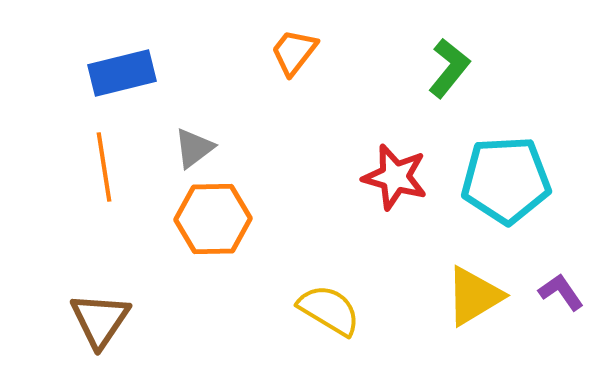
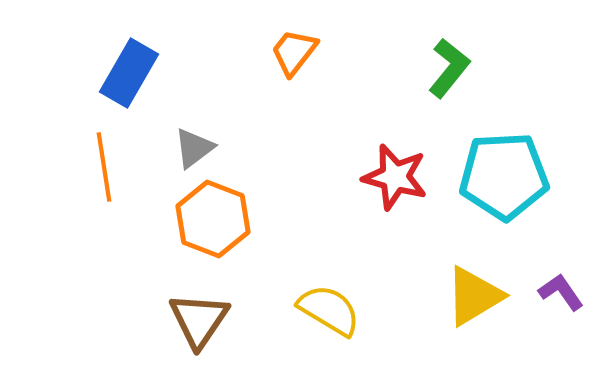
blue rectangle: moved 7 px right; rotated 46 degrees counterclockwise
cyan pentagon: moved 2 px left, 4 px up
orange hexagon: rotated 22 degrees clockwise
brown triangle: moved 99 px right
